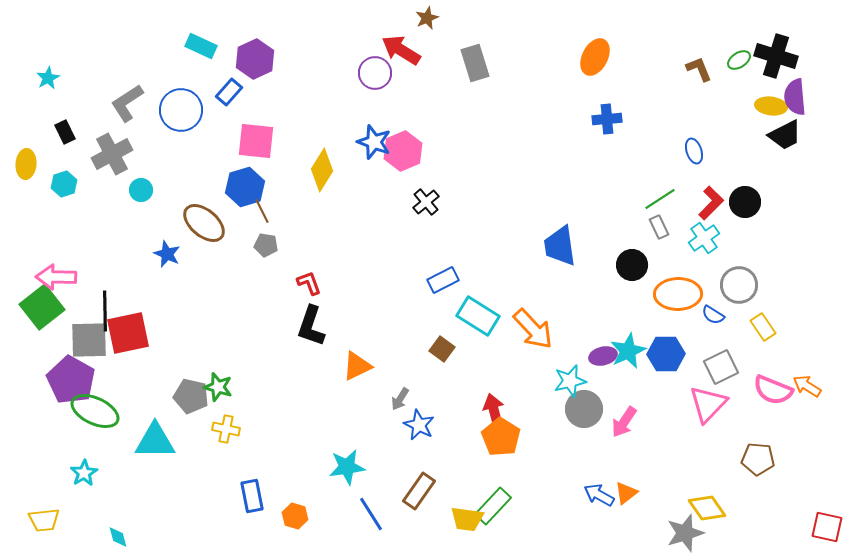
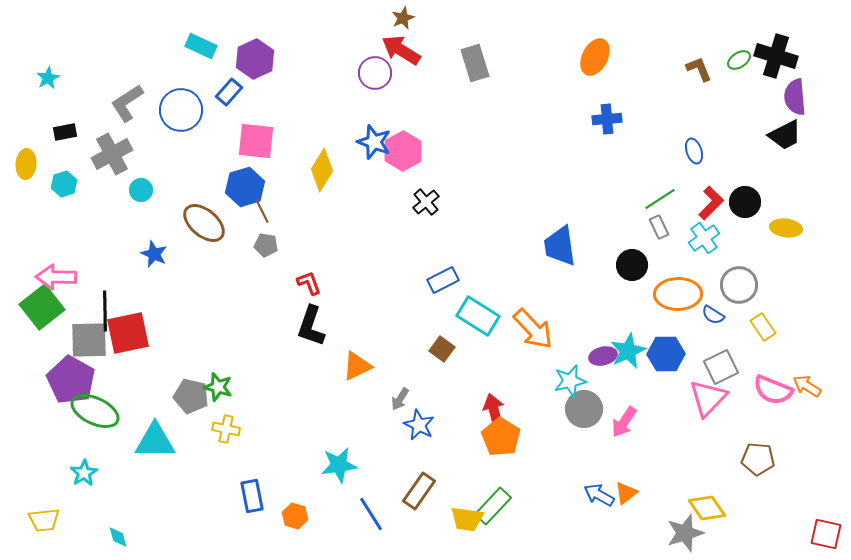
brown star at (427, 18): moved 24 px left
yellow ellipse at (771, 106): moved 15 px right, 122 px down
black rectangle at (65, 132): rotated 75 degrees counterclockwise
pink hexagon at (403, 151): rotated 6 degrees counterclockwise
blue star at (167, 254): moved 13 px left
pink triangle at (708, 404): moved 6 px up
cyan star at (347, 467): moved 8 px left, 2 px up
red square at (827, 527): moved 1 px left, 7 px down
